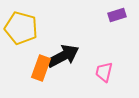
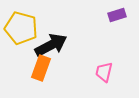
black arrow: moved 12 px left, 11 px up
